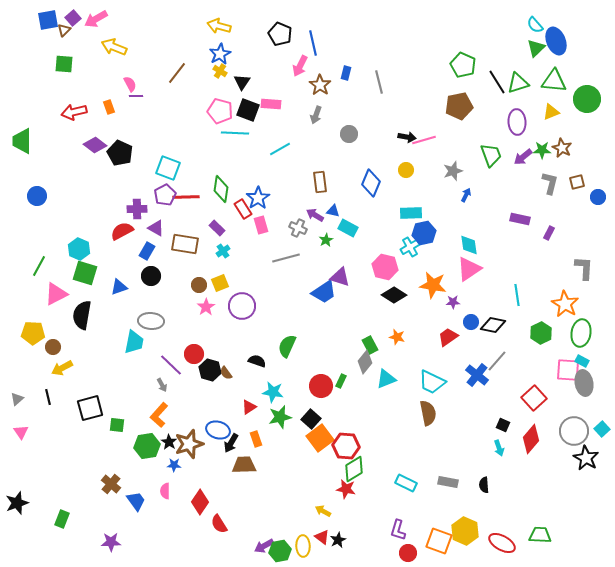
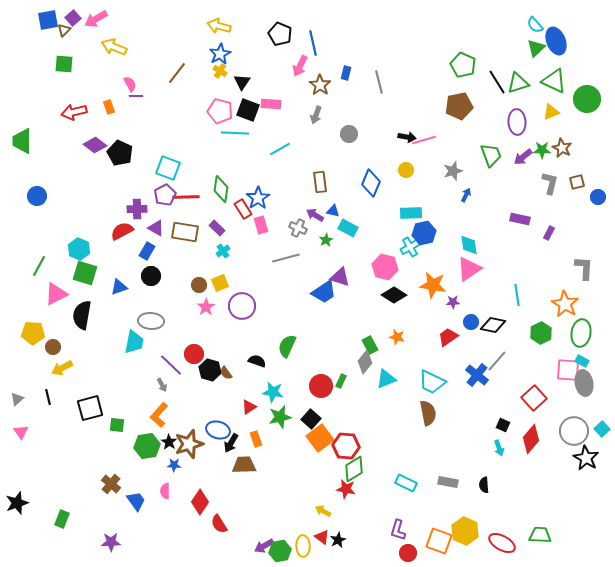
green triangle at (554, 81): rotated 20 degrees clockwise
brown rectangle at (185, 244): moved 12 px up
